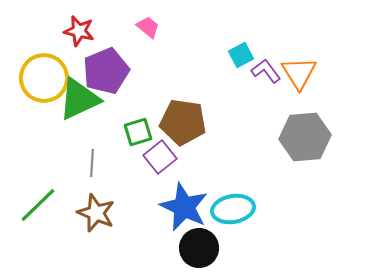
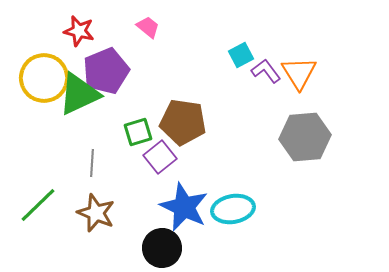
green triangle: moved 5 px up
black circle: moved 37 px left
